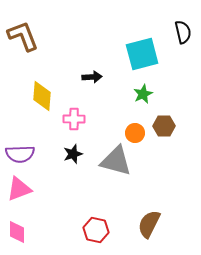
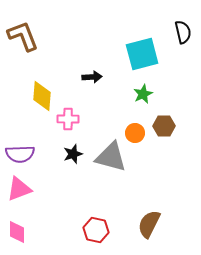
pink cross: moved 6 px left
gray triangle: moved 5 px left, 4 px up
